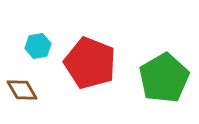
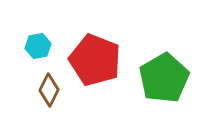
red pentagon: moved 5 px right, 3 px up
brown diamond: moved 27 px right; rotated 56 degrees clockwise
